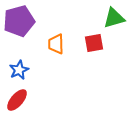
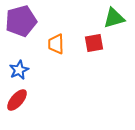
purple pentagon: moved 2 px right
